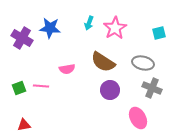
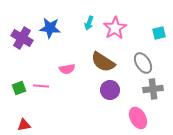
gray ellipse: rotated 45 degrees clockwise
gray cross: moved 1 px right, 1 px down; rotated 30 degrees counterclockwise
